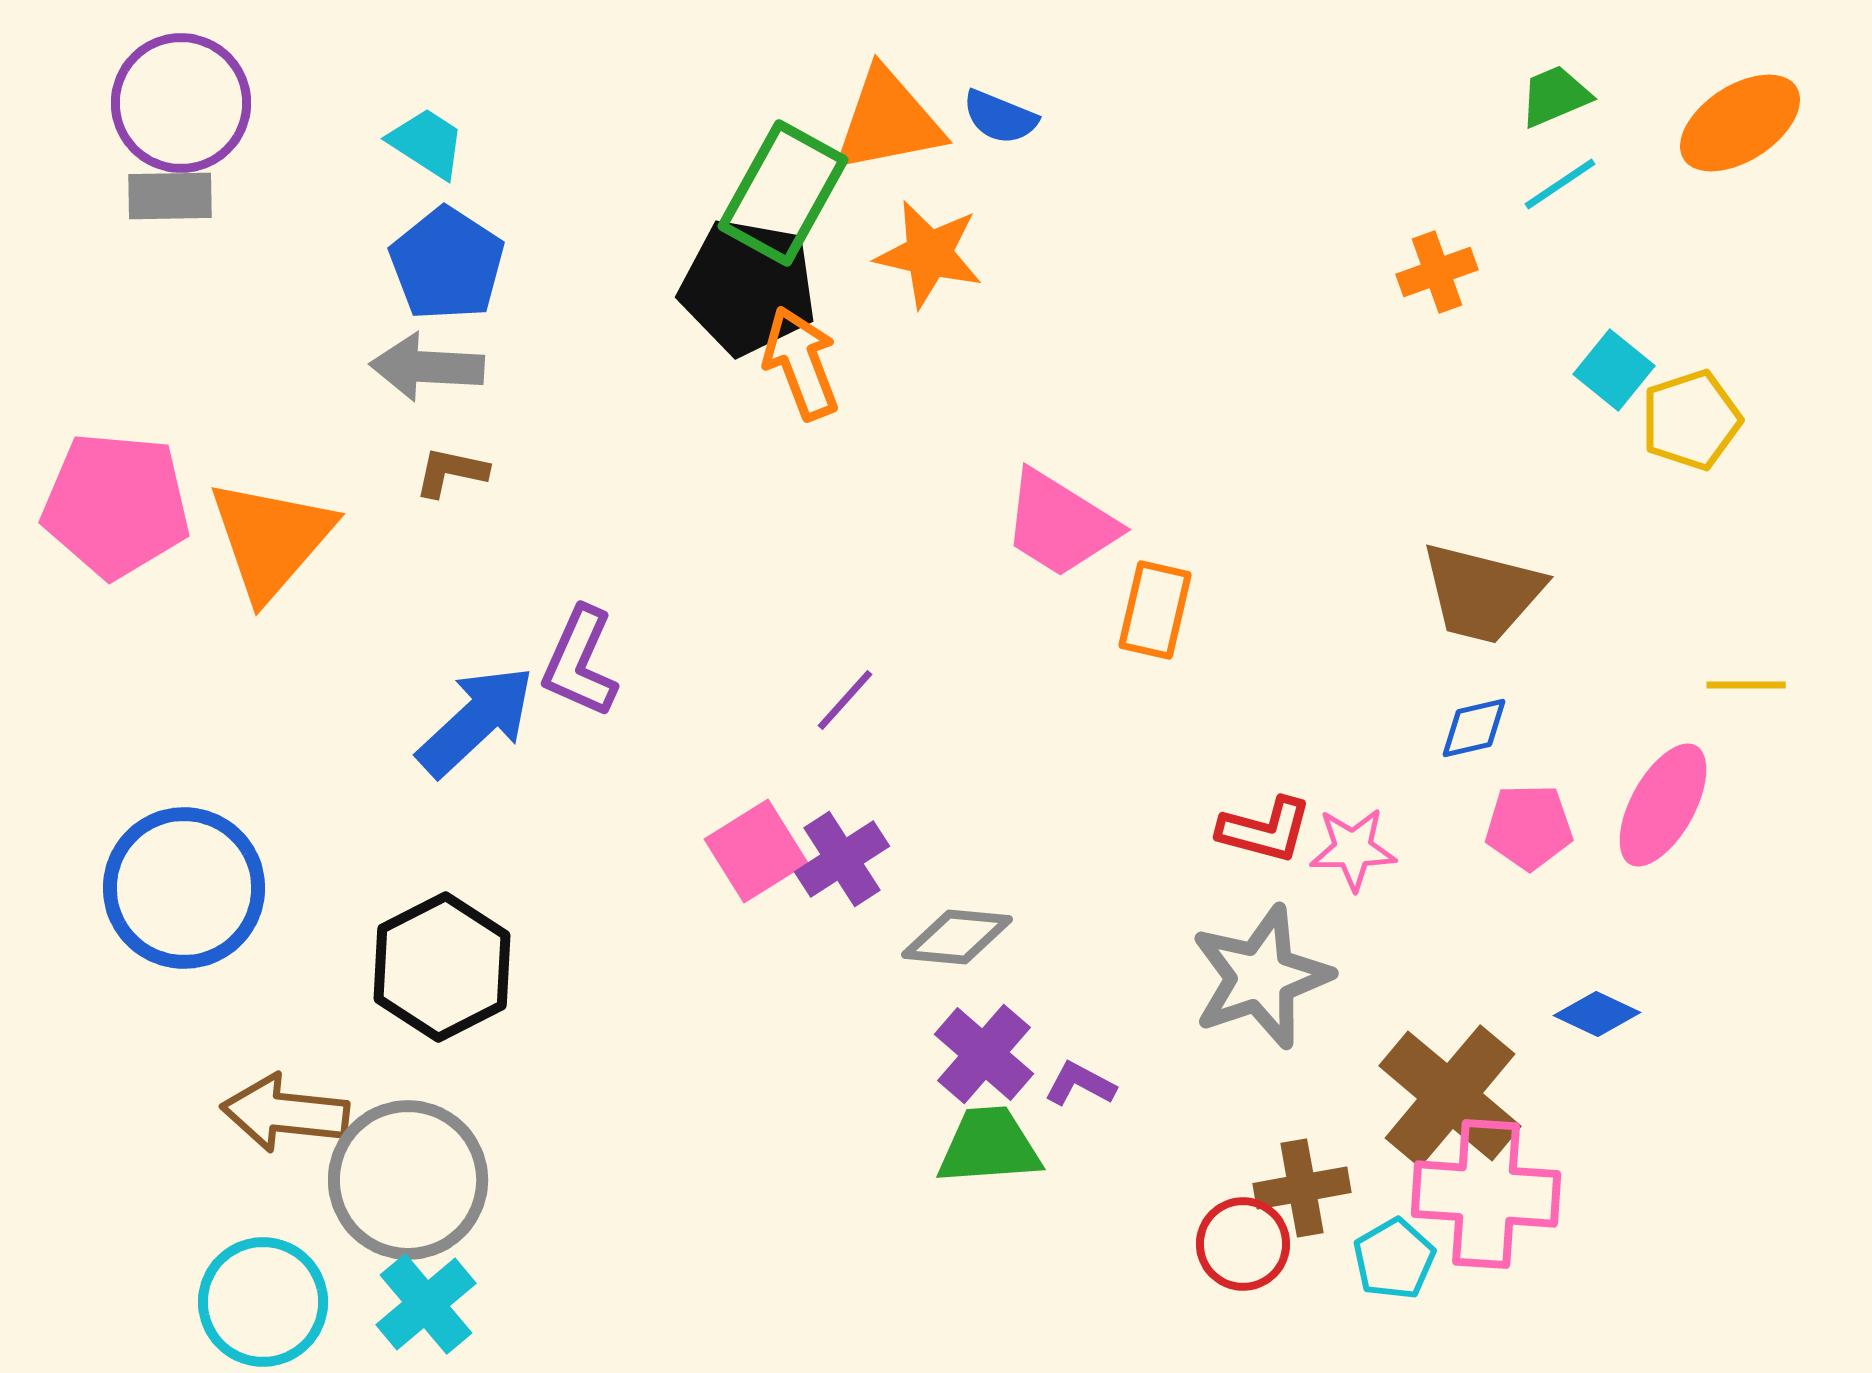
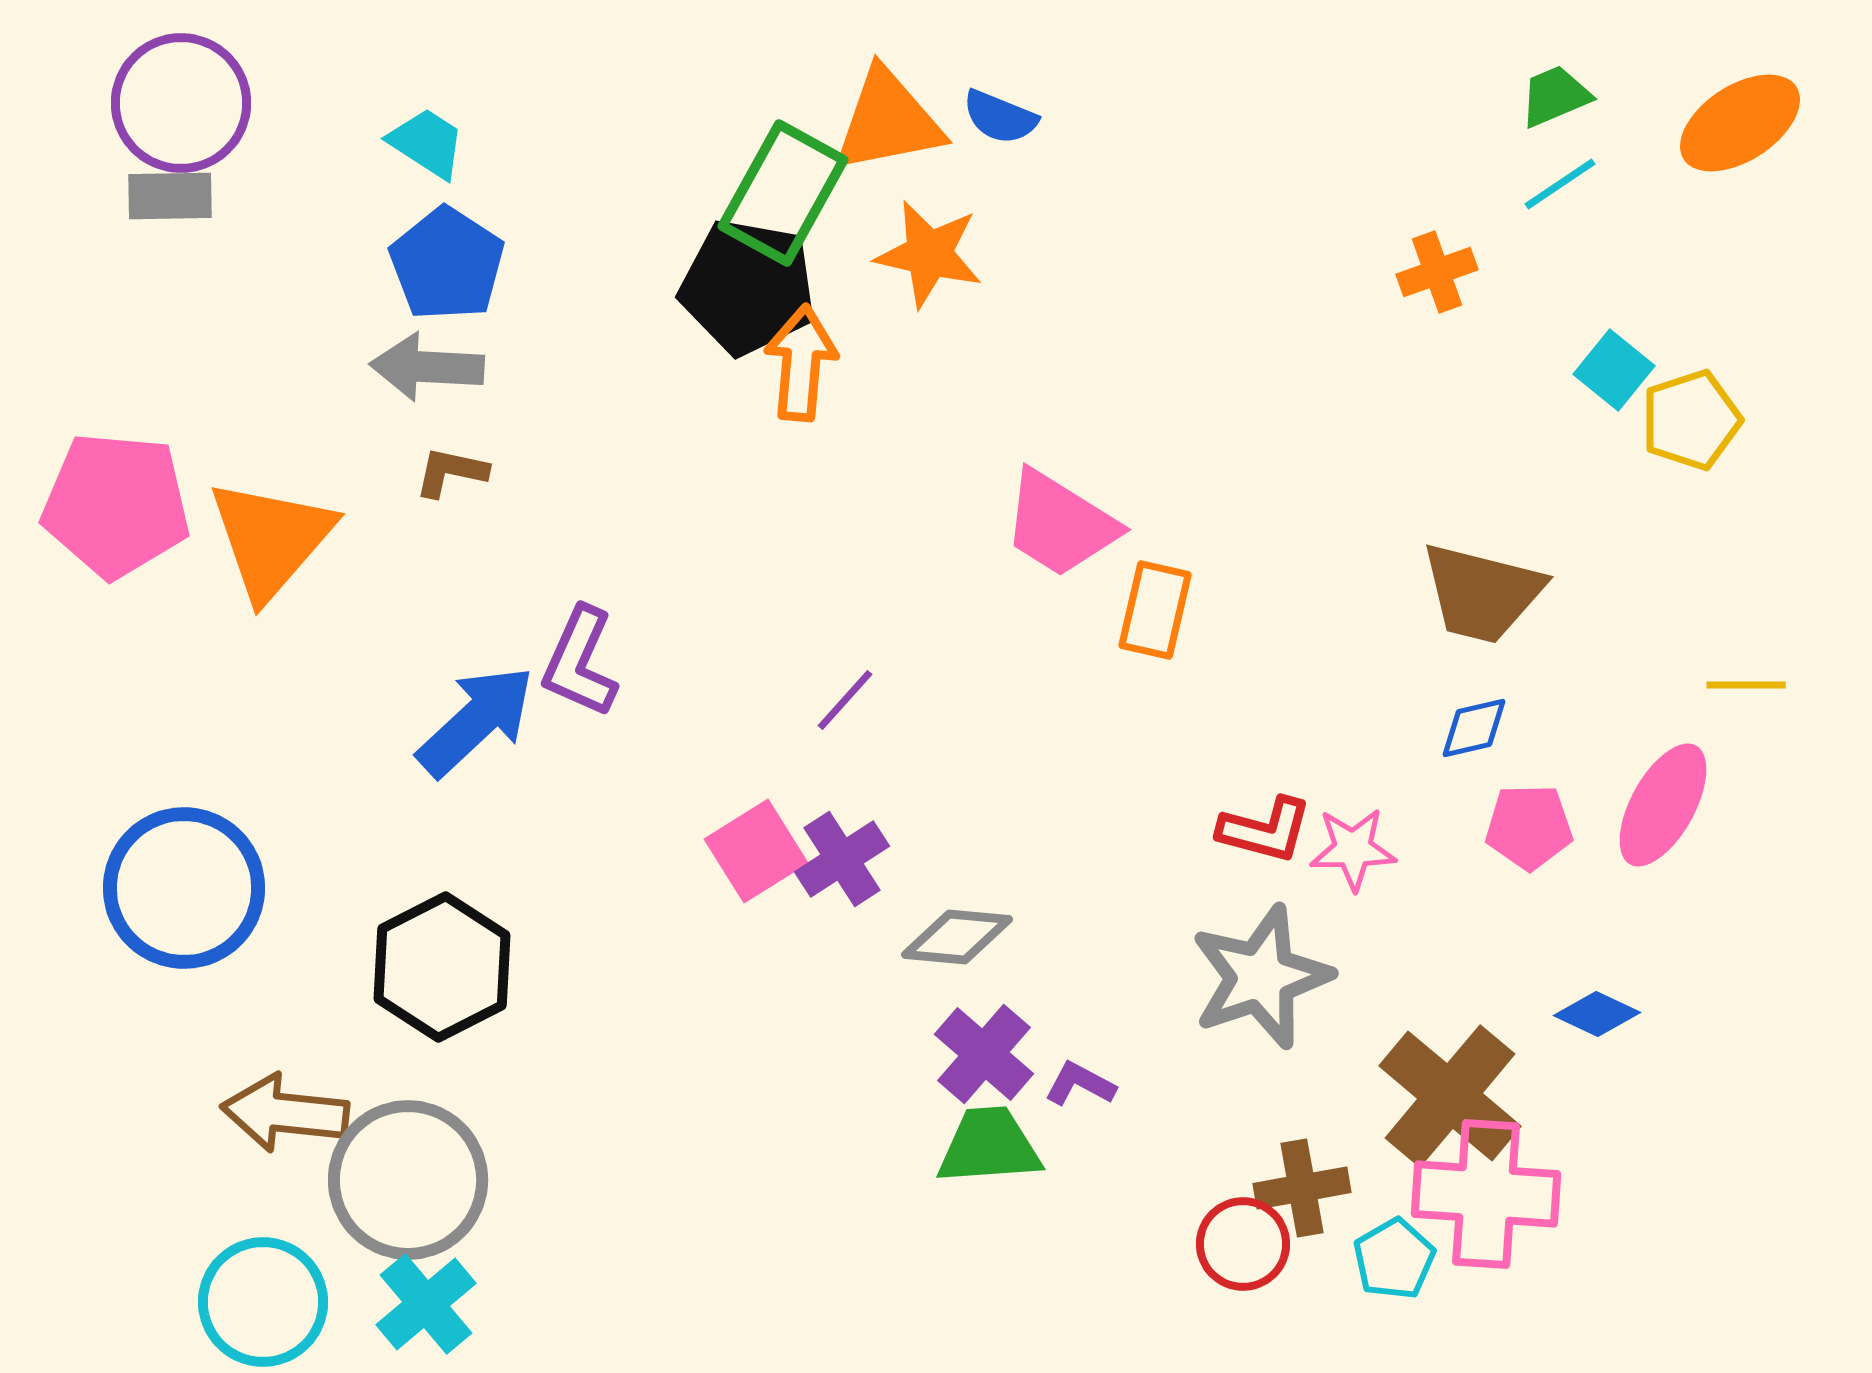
orange arrow at (801, 363): rotated 26 degrees clockwise
